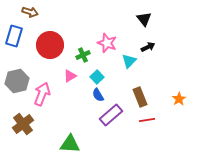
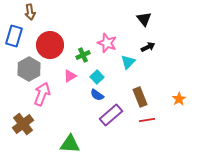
brown arrow: rotated 63 degrees clockwise
cyan triangle: moved 1 px left, 1 px down
gray hexagon: moved 12 px right, 12 px up; rotated 15 degrees counterclockwise
blue semicircle: moved 1 px left; rotated 24 degrees counterclockwise
